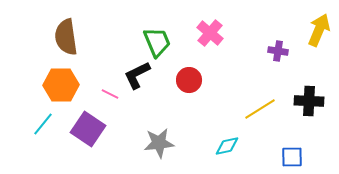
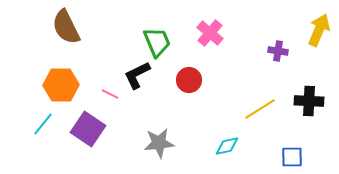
brown semicircle: moved 10 px up; rotated 18 degrees counterclockwise
